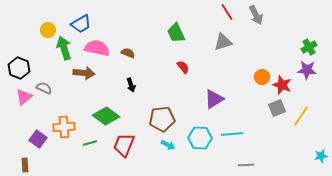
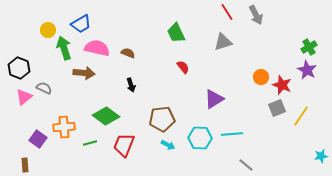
purple star: rotated 24 degrees clockwise
orange circle: moved 1 px left
gray line: rotated 42 degrees clockwise
